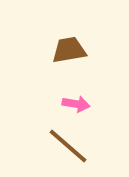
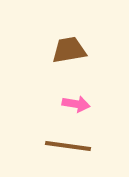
brown line: rotated 33 degrees counterclockwise
